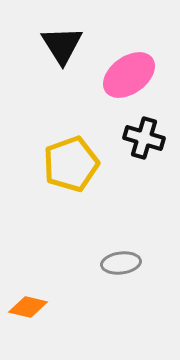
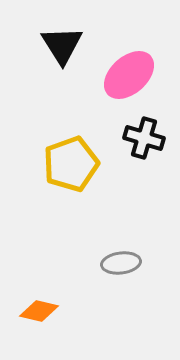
pink ellipse: rotated 6 degrees counterclockwise
orange diamond: moved 11 px right, 4 px down
